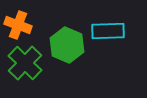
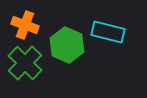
orange cross: moved 7 px right
cyan rectangle: moved 1 px down; rotated 16 degrees clockwise
